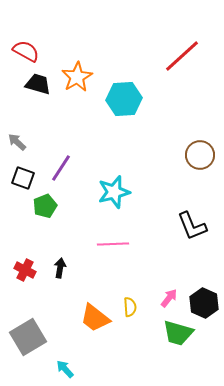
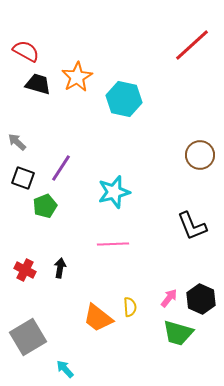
red line: moved 10 px right, 11 px up
cyan hexagon: rotated 16 degrees clockwise
black hexagon: moved 3 px left, 4 px up
orange trapezoid: moved 3 px right
